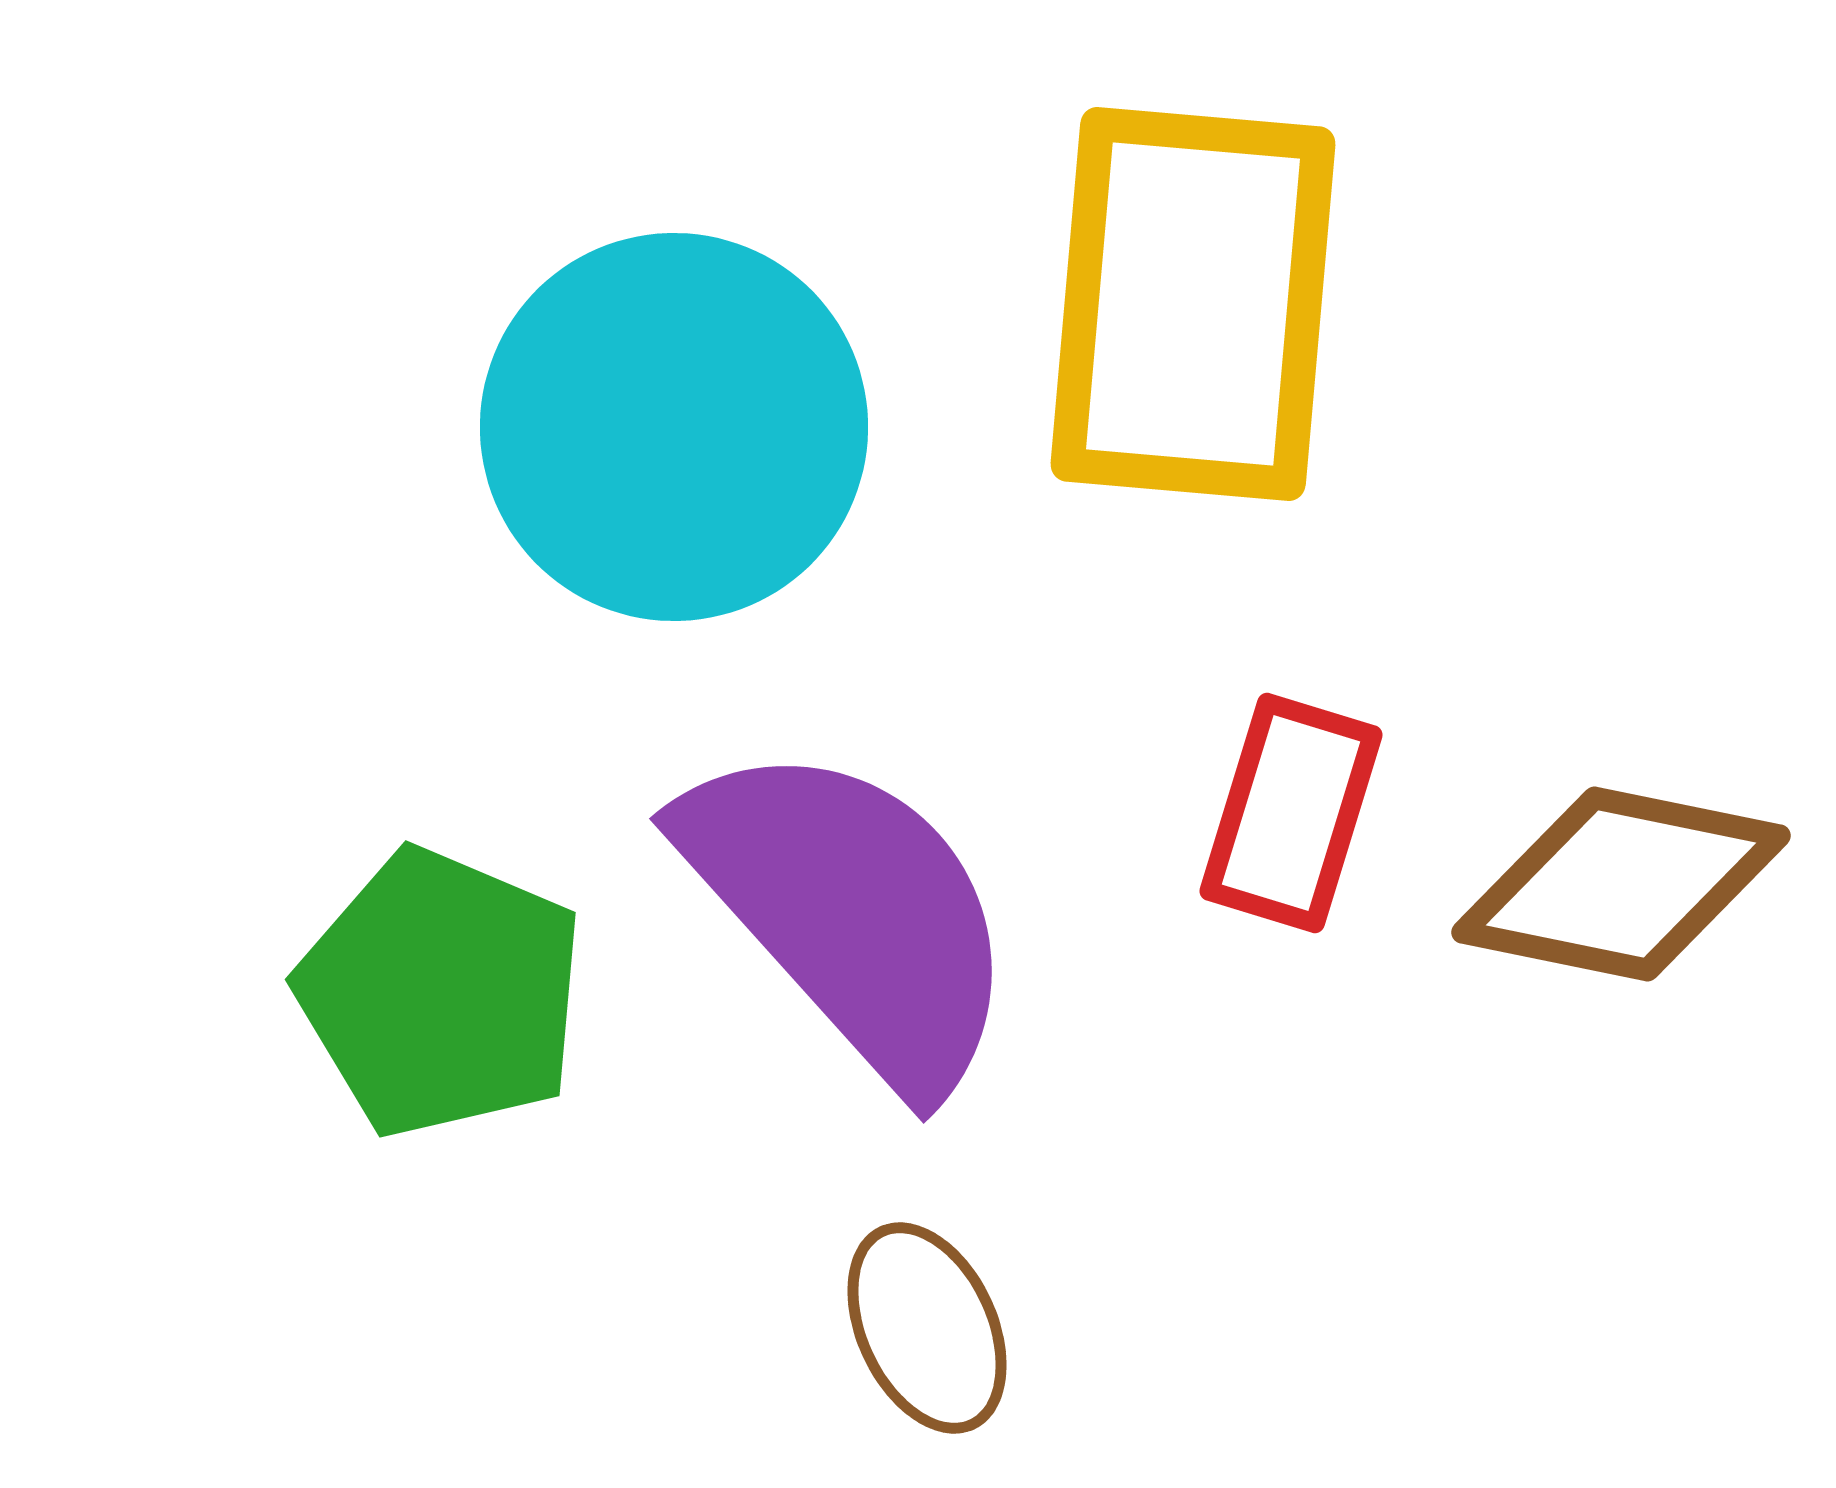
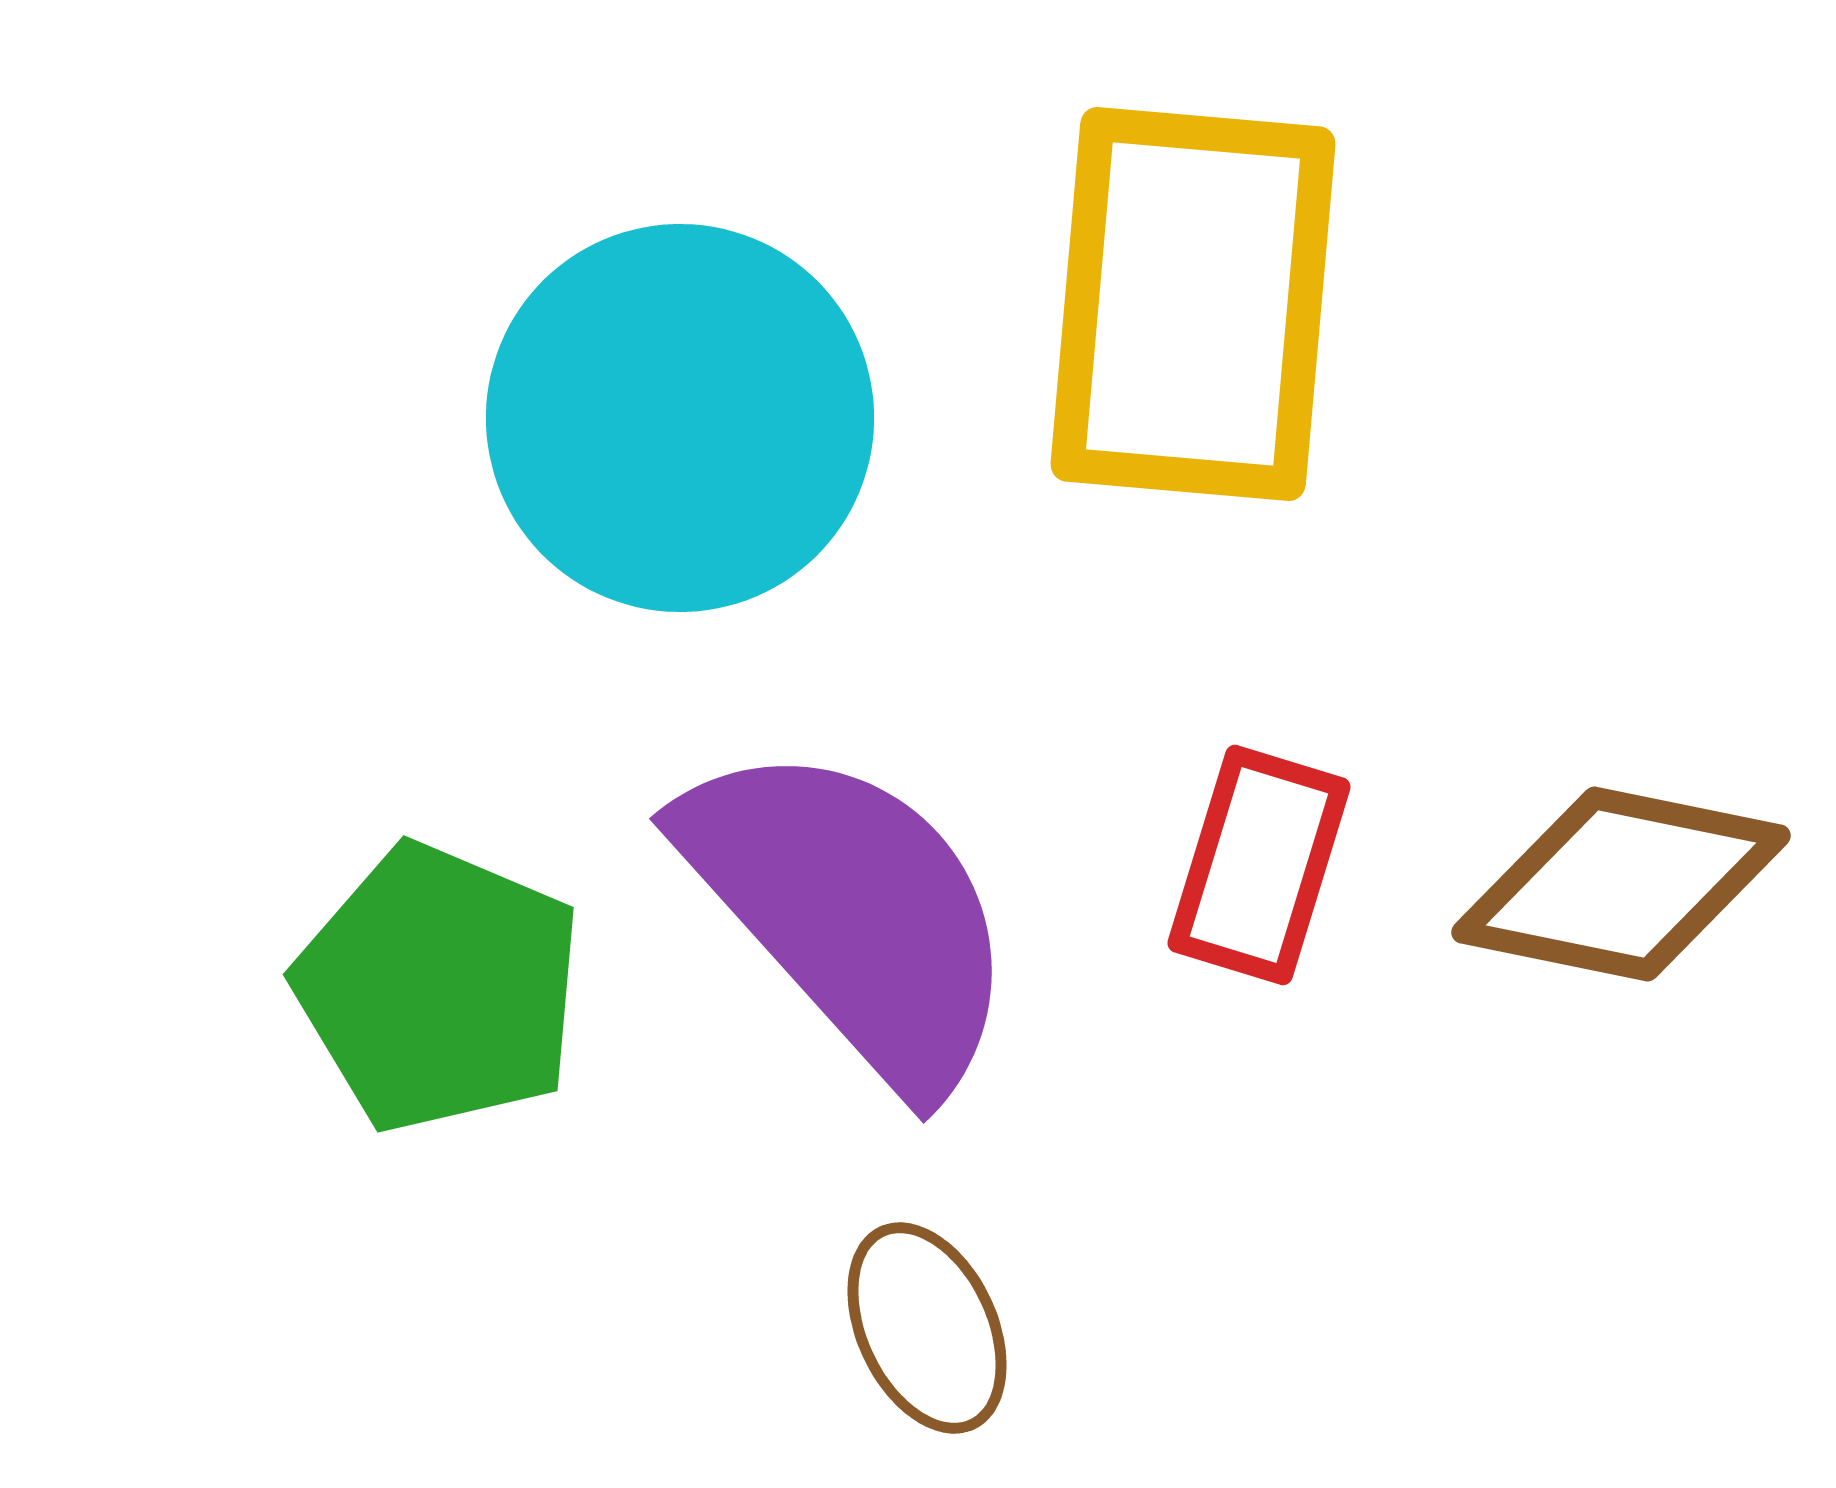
cyan circle: moved 6 px right, 9 px up
red rectangle: moved 32 px left, 52 px down
green pentagon: moved 2 px left, 5 px up
